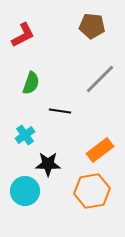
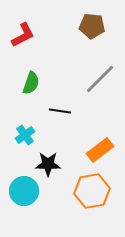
cyan circle: moved 1 px left
